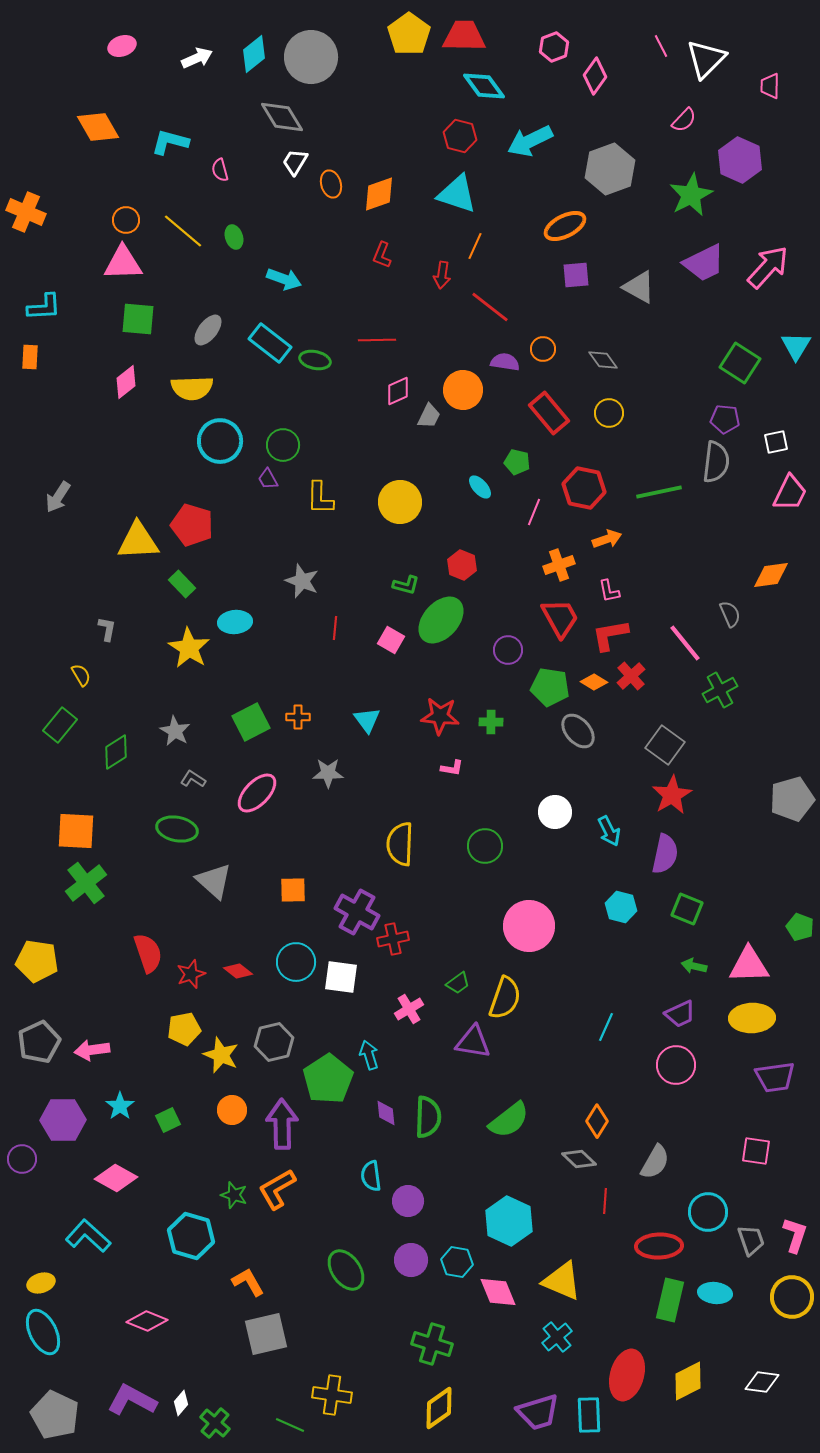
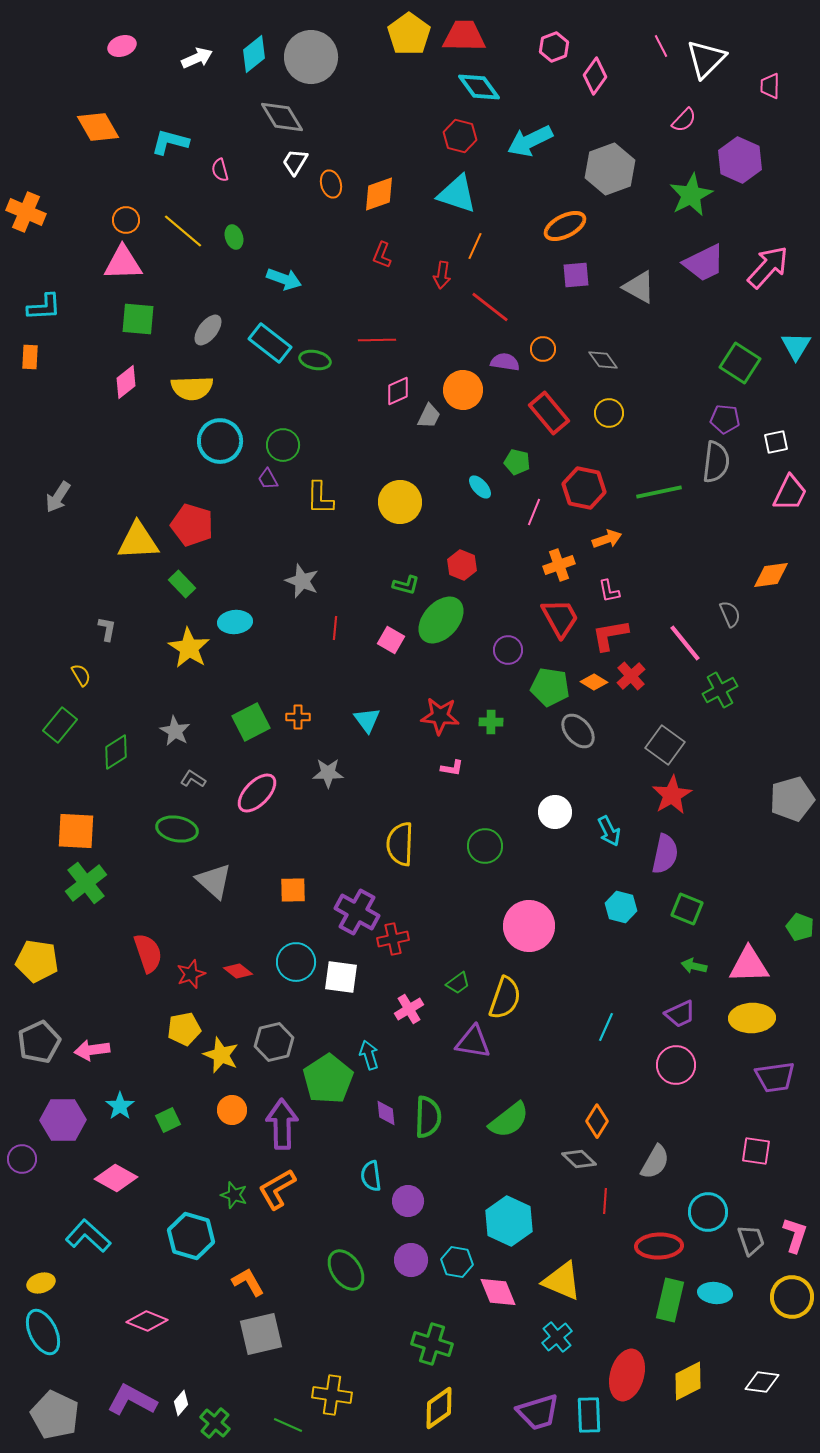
cyan diamond at (484, 86): moved 5 px left, 1 px down
gray square at (266, 1334): moved 5 px left
green line at (290, 1425): moved 2 px left
